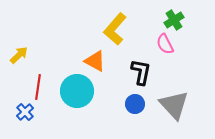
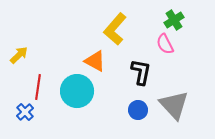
blue circle: moved 3 px right, 6 px down
